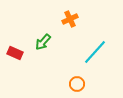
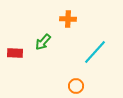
orange cross: moved 2 px left; rotated 28 degrees clockwise
red rectangle: rotated 21 degrees counterclockwise
orange circle: moved 1 px left, 2 px down
